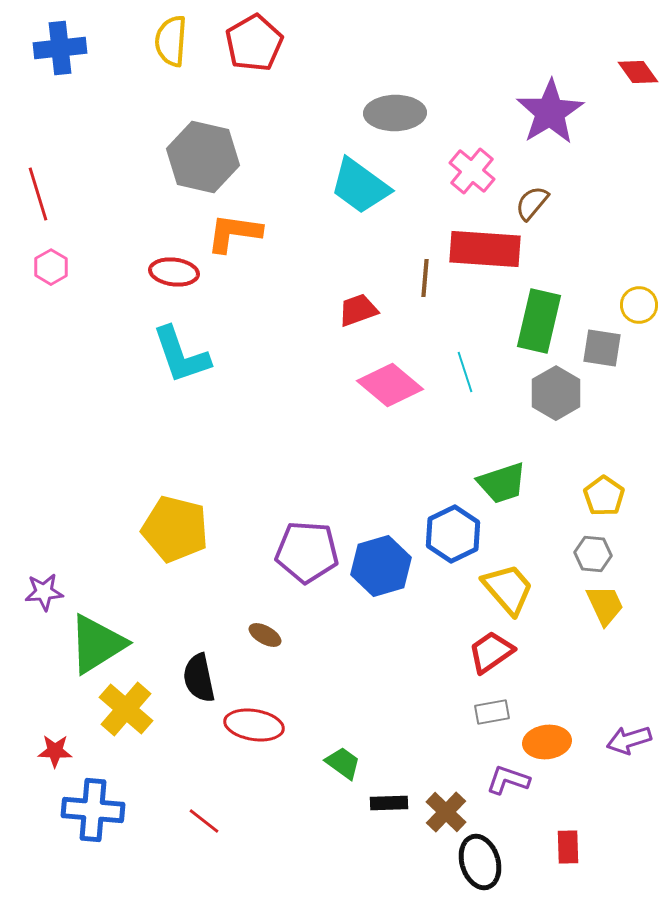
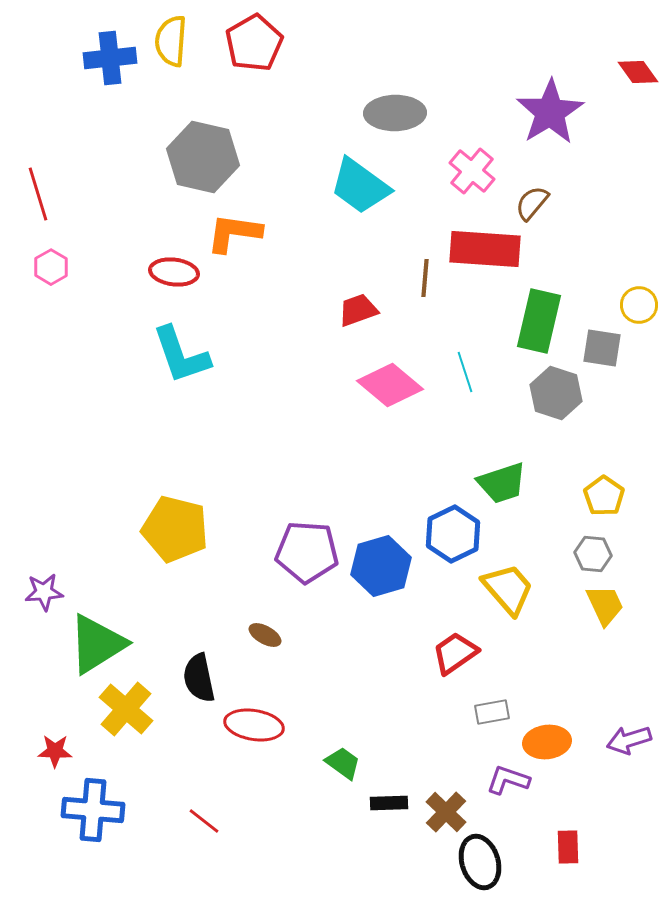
blue cross at (60, 48): moved 50 px right, 10 px down
gray hexagon at (556, 393): rotated 12 degrees counterclockwise
red trapezoid at (491, 652): moved 36 px left, 1 px down
